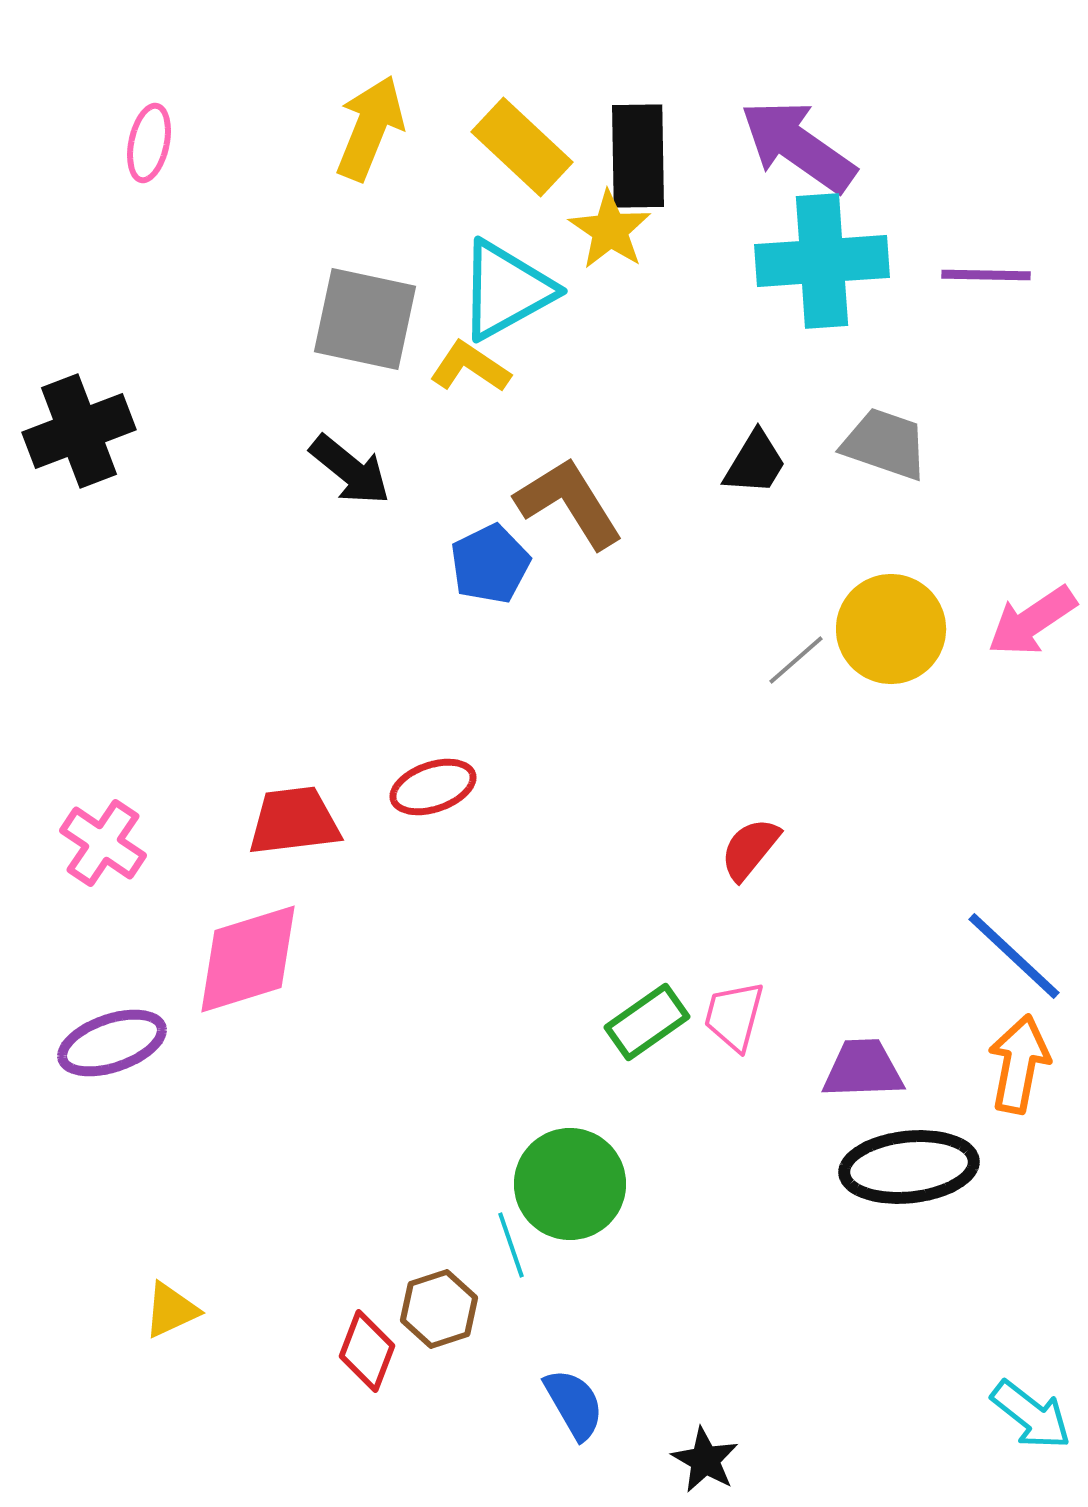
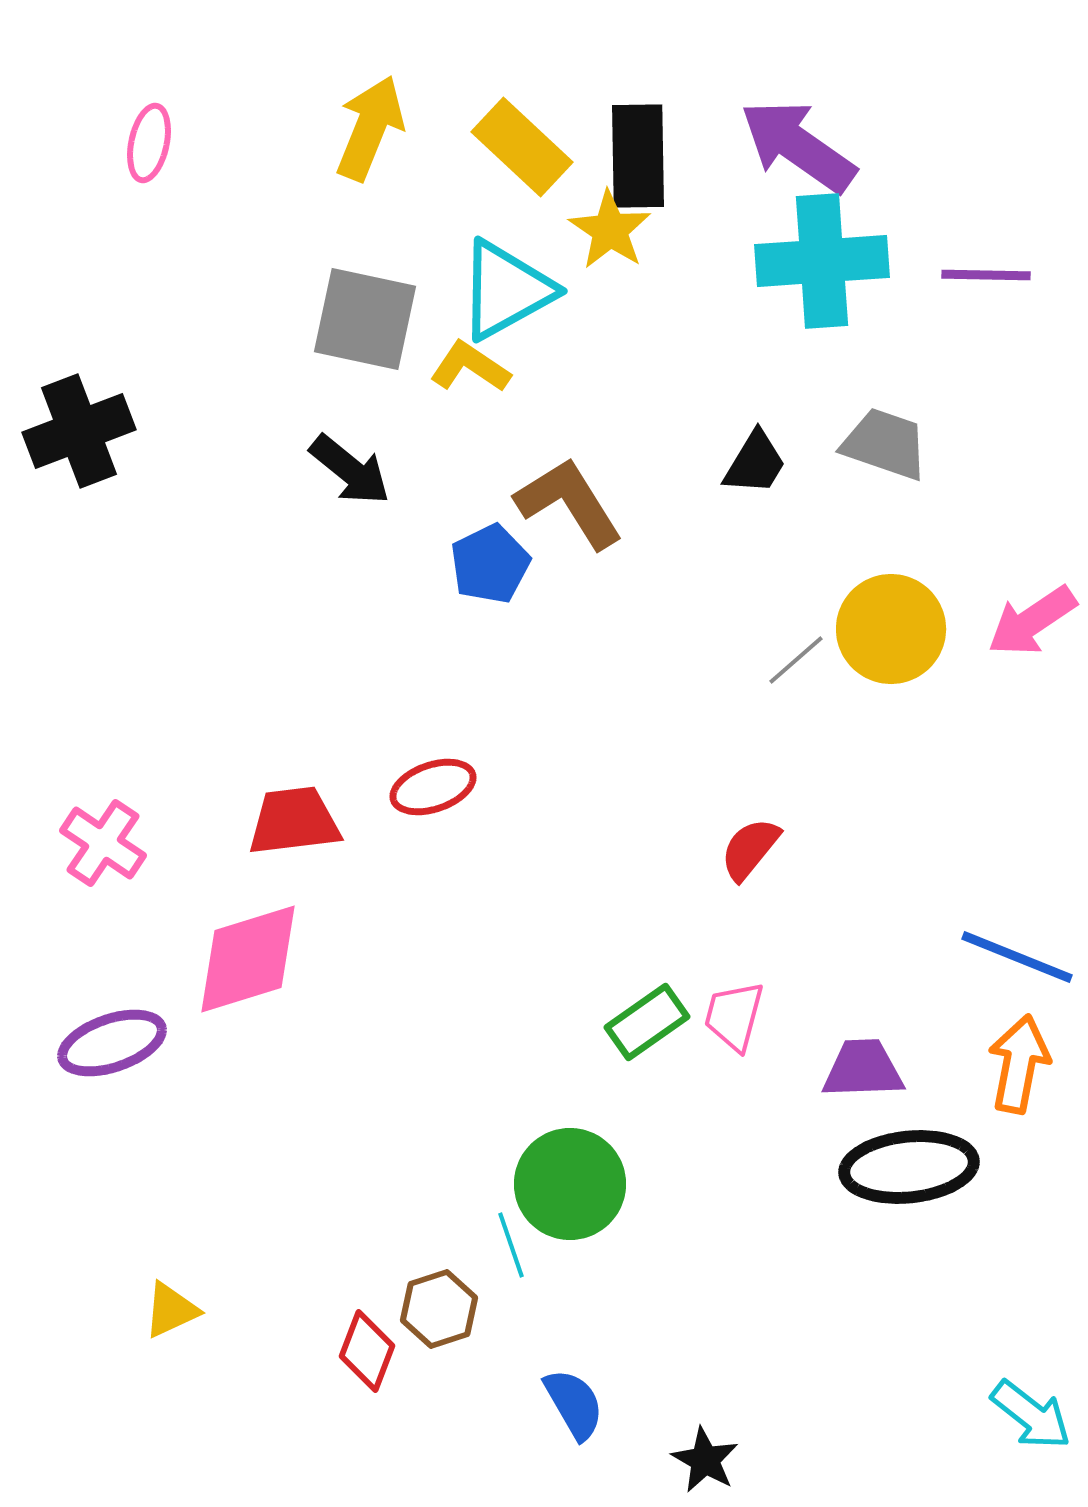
blue line: moved 3 px right, 1 px down; rotated 21 degrees counterclockwise
